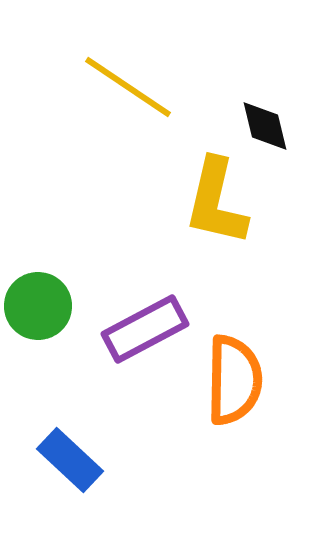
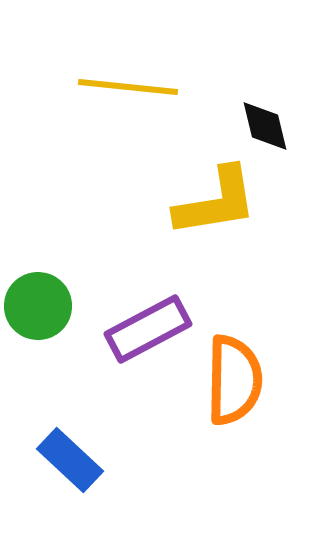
yellow line: rotated 28 degrees counterclockwise
yellow L-shape: rotated 112 degrees counterclockwise
purple rectangle: moved 3 px right
